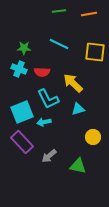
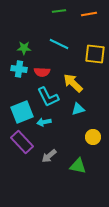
yellow square: moved 2 px down
cyan cross: rotated 14 degrees counterclockwise
cyan L-shape: moved 2 px up
